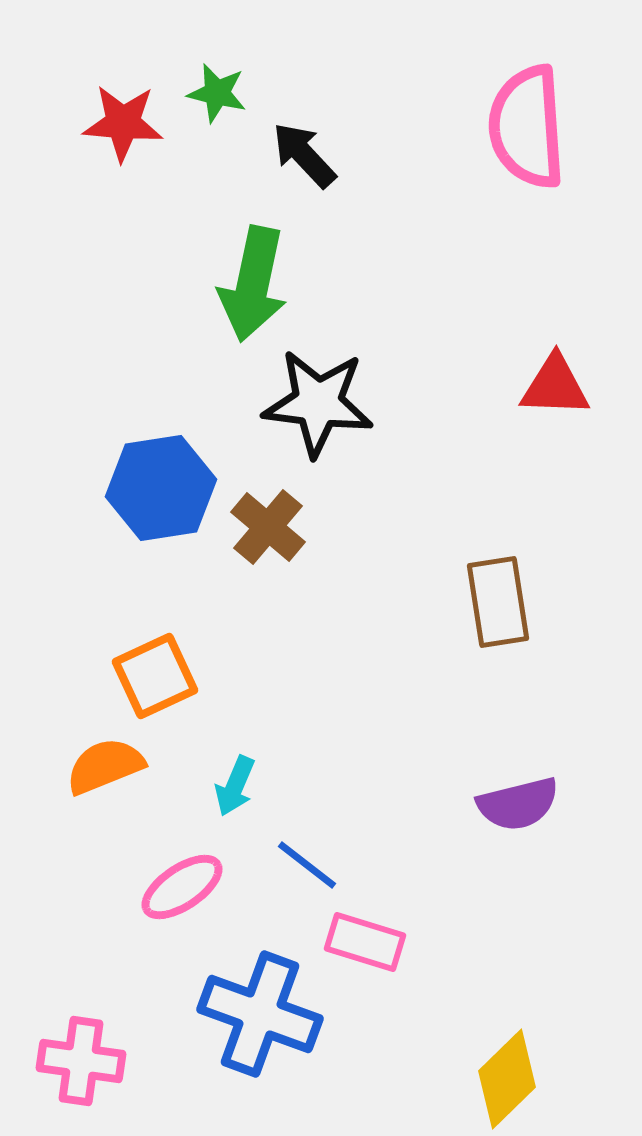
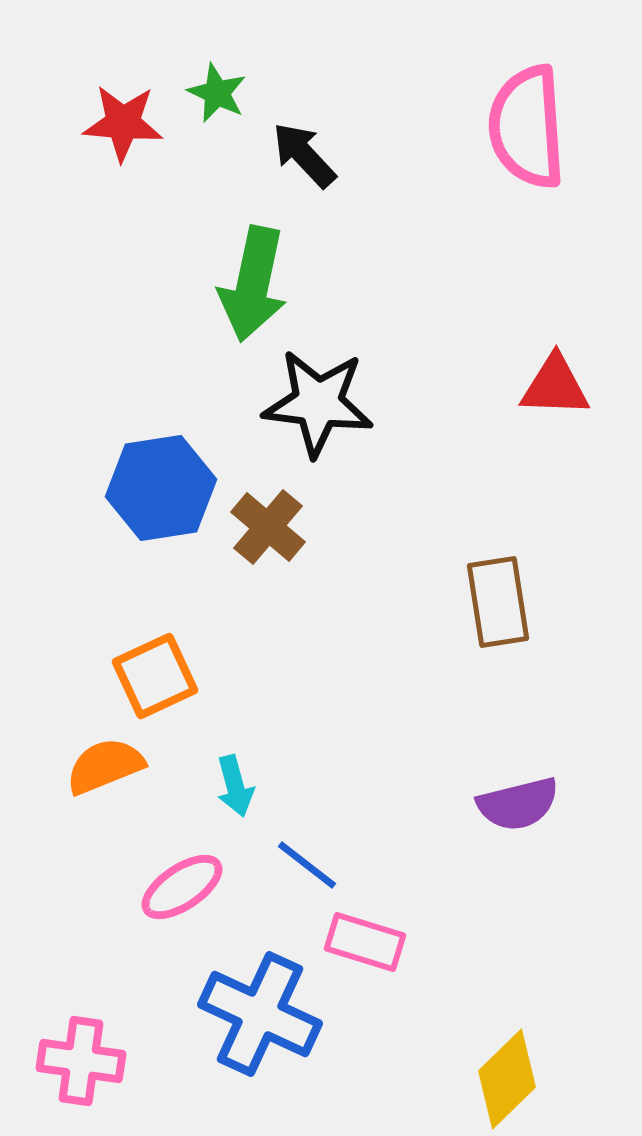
green star: rotated 12 degrees clockwise
cyan arrow: rotated 38 degrees counterclockwise
blue cross: rotated 5 degrees clockwise
